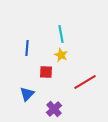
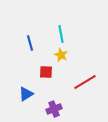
blue line: moved 3 px right, 5 px up; rotated 21 degrees counterclockwise
blue triangle: moved 1 px left; rotated 14 degrees clockwise
purple cross: rotated 21 degrees clockwise
